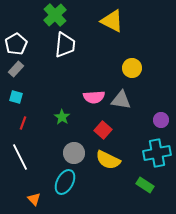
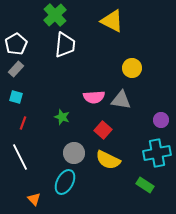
green star: rotated 14 degrees counterclockwise
